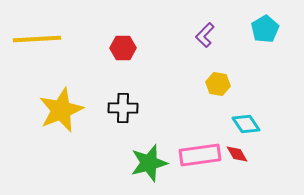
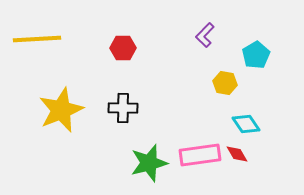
cyan pentagon: moved 9 px left, 26 px down
yellow hexagon: moved 7 px right, 1 px up
